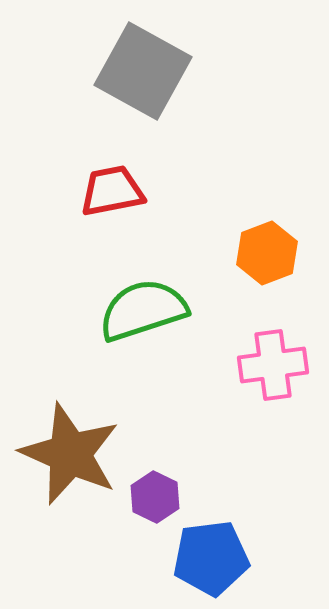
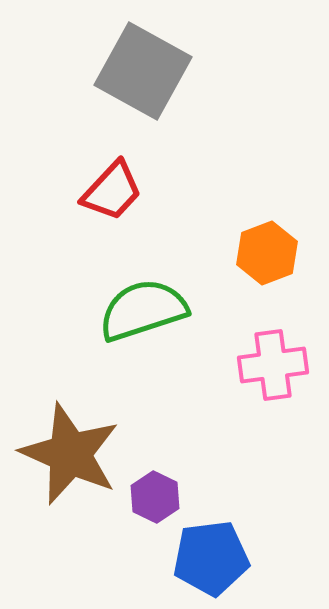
red trapezoid: rotated 144 degrees clockwise
